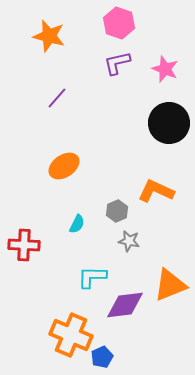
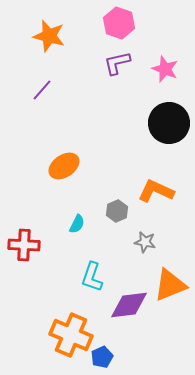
purple line: moved 15 px left, 8 px up
gray star: moved 16 px right, 1 px down
cyan L-shape: rotated 72 degrees counterclockwise
purple diamond: moved 4 px right
